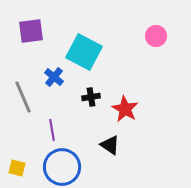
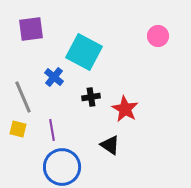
purple square: moved 2 px up
pink circle: moved 2 px right
yellow square: moved 1 px right, 39 px up
